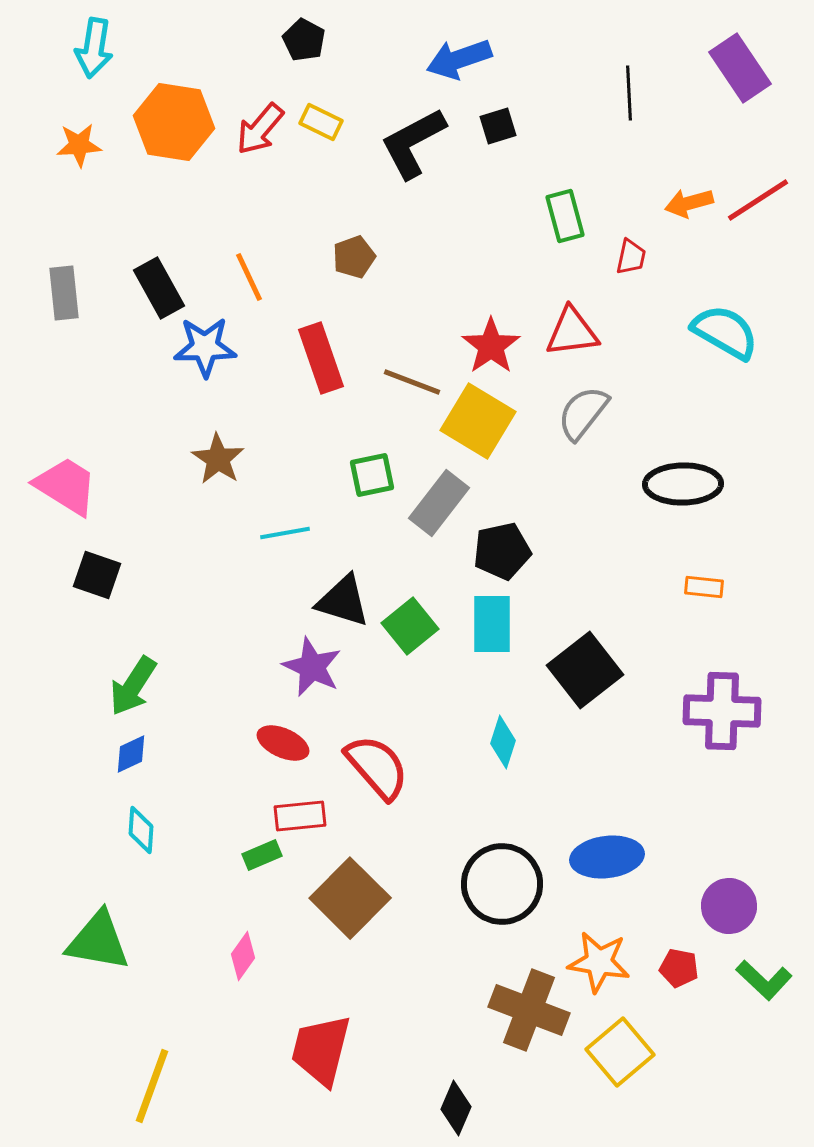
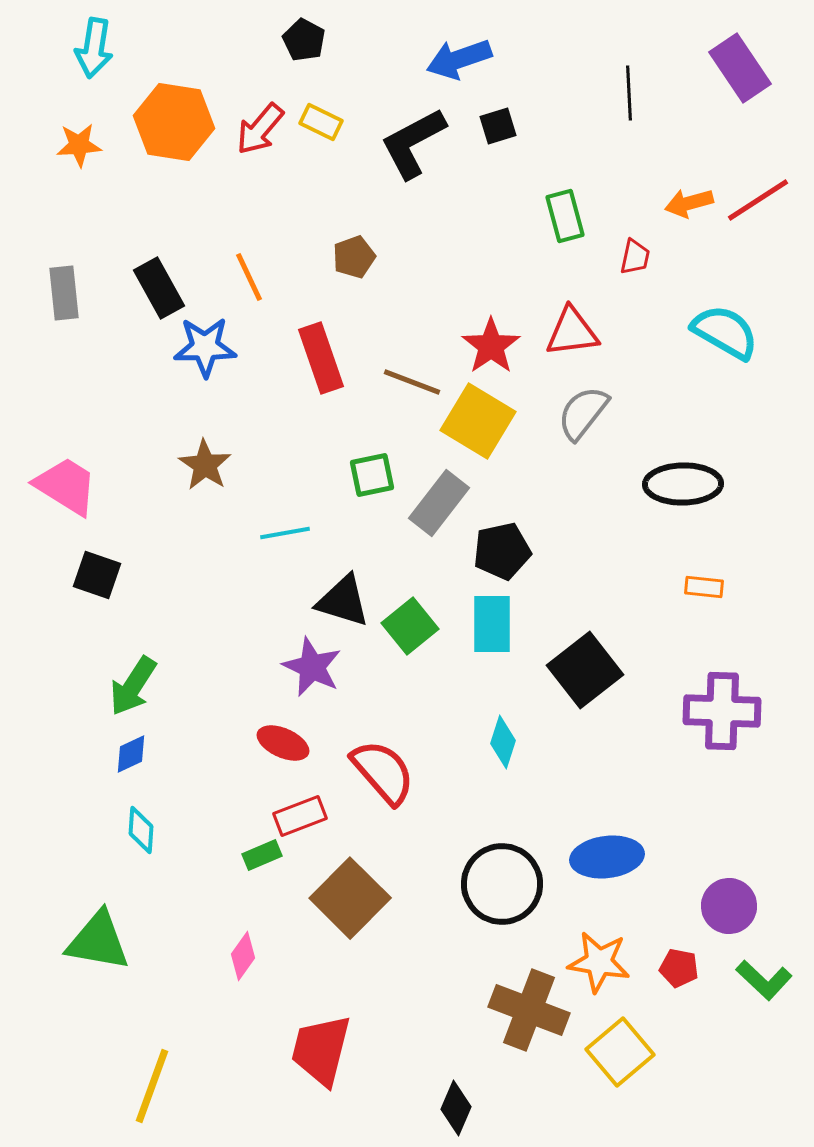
red trapezoid at (631, 257): moved 4 px right
brown star at (218, 459): moved 13 px left, 6 px down
red semicircle at (377, 767): moved 6 px right, 5 px down
red rectangle at (300, 816): rotated 15 degrees counterclockwise
